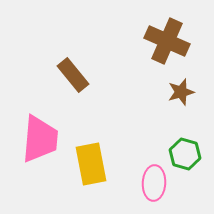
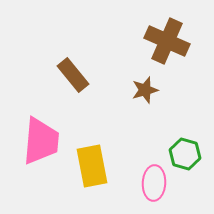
brown star: moved 36 px left, 2 px up
pink trapezoid: moved 1 px right, 2 px down
yellow rectangle: moved 1 px right, 2 px down
